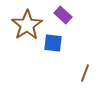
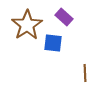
purple rectangle: moved 1 px right, 2 px down
brown line: rotated 24 degrees counterclockwise
